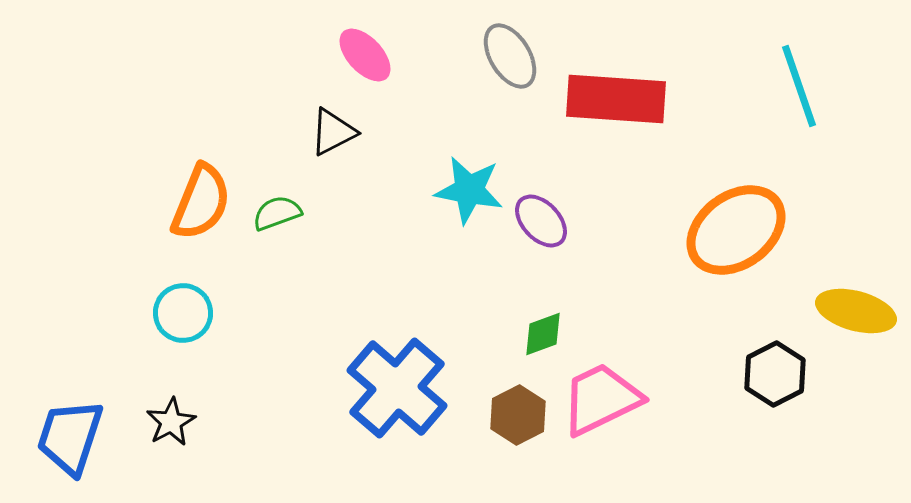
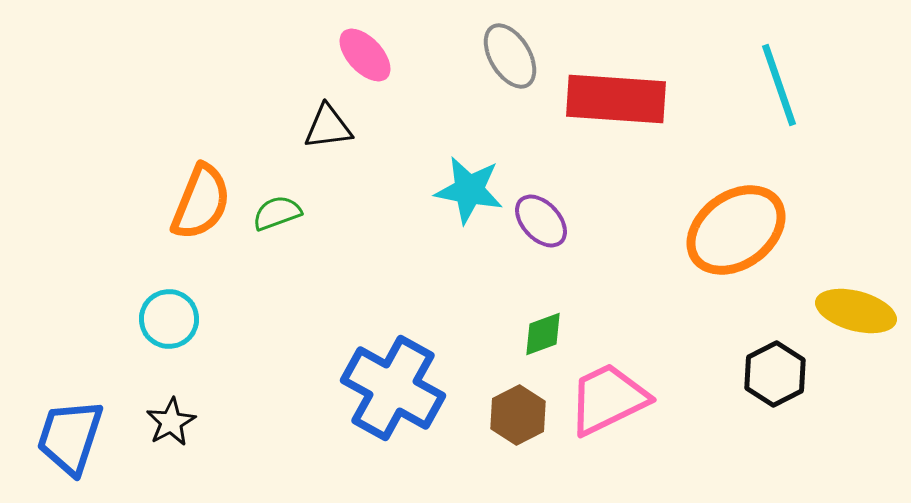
cyan line: moved 20 px left, 1 px up
black triangle: moved 5 px left, 5 px up; rotated 20 degrees clockwise
cyan circle: moved 14 px left, 6 px down
blue cross: moved 4 px left; rotated 12 degrees counterclockwise
pink trapezoid: moved 7 px right
